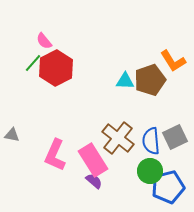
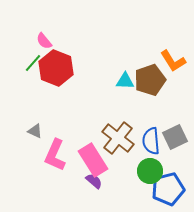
red hexagon: rotated 12 degrees counterclockwise
gray triangle: moved 23 px right, 4 px up; rotated 14 degrees clockwise
blue pentagon: moved 2 px down
